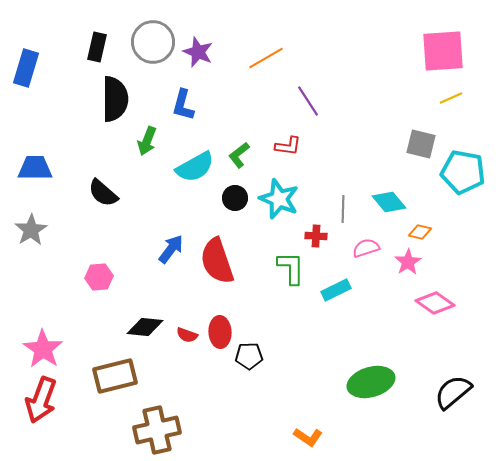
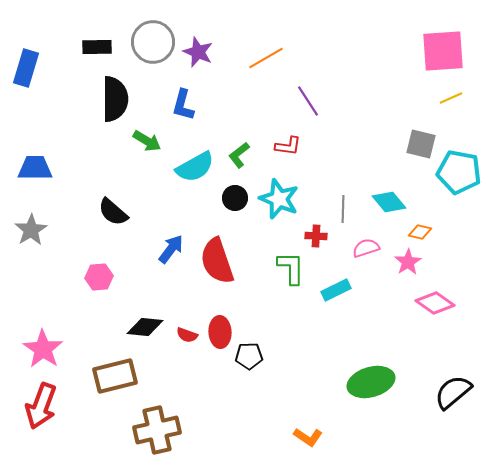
black rectangle at (97, 47): rotated 76 degrees clockwise
green arrow at (147, 141): rotated 80 degrees counterclockwise
cyan pentagon at (463, 172): moved 4 px left
black semicircle at (103, 193): moved 10 px right, 19 px down
red arrow at (41, 400): moved 6 px down
